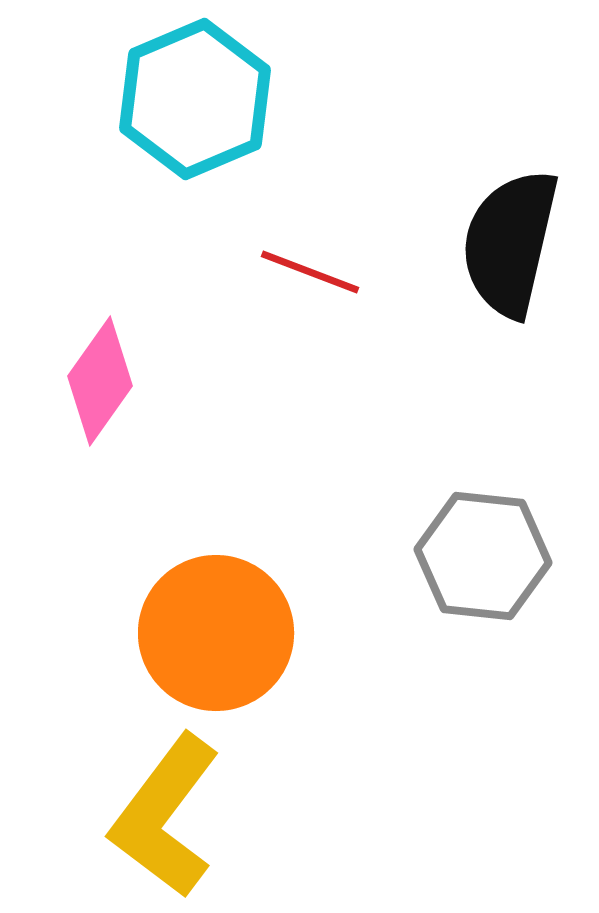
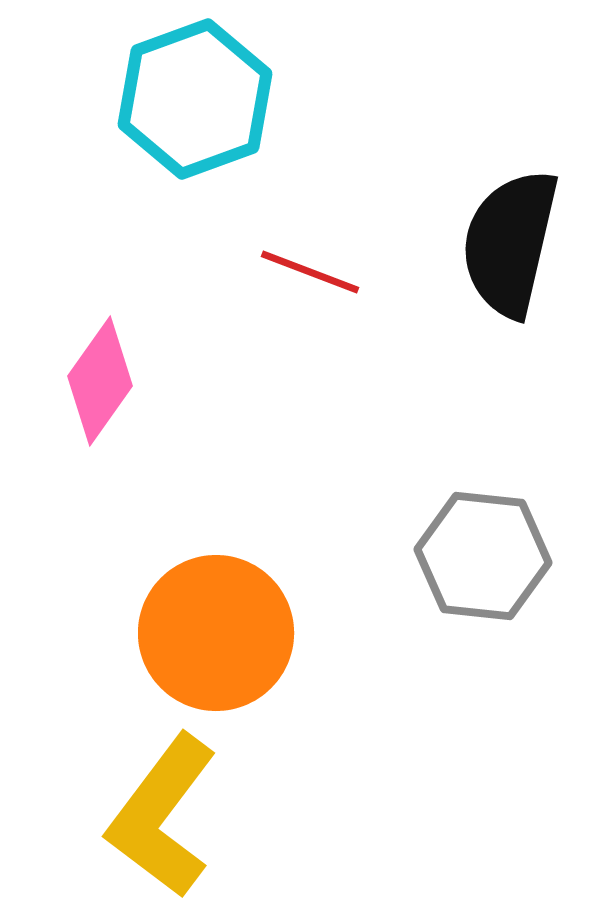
cyan hexagon: rotated 3 degrees clockwise
yellow L-shape: moved 3 px left
